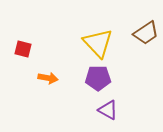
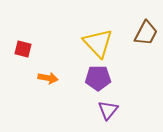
brown trapezoid: rotated 28 degrees counterclockwise
purple triangle: rotated 40 degrees clockwise
